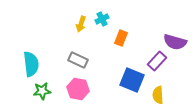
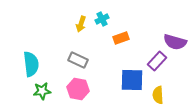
orange rectangle: rotated 49 degrees clockwise
blue square: rotated 20 degrees counterclockwise
